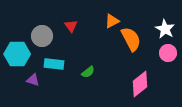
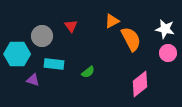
white star: rotated 18 degrees counterclockwise
